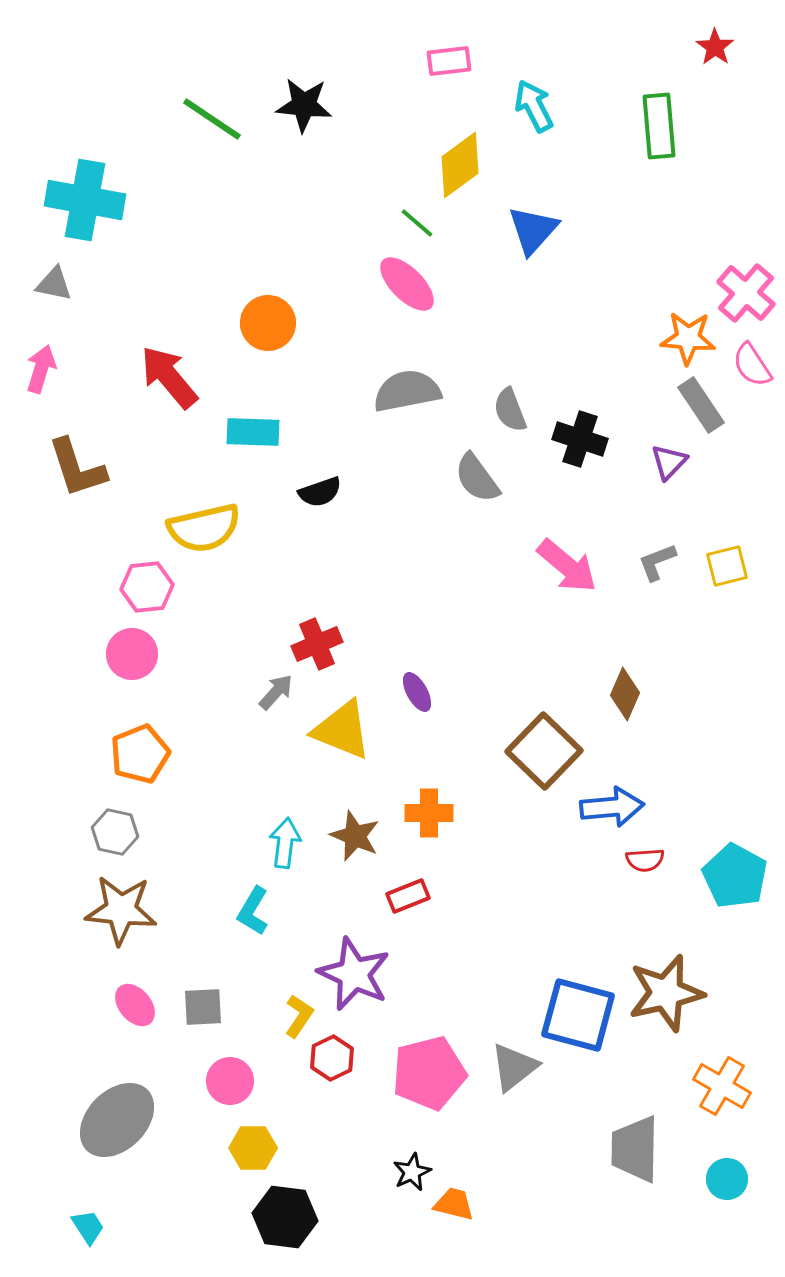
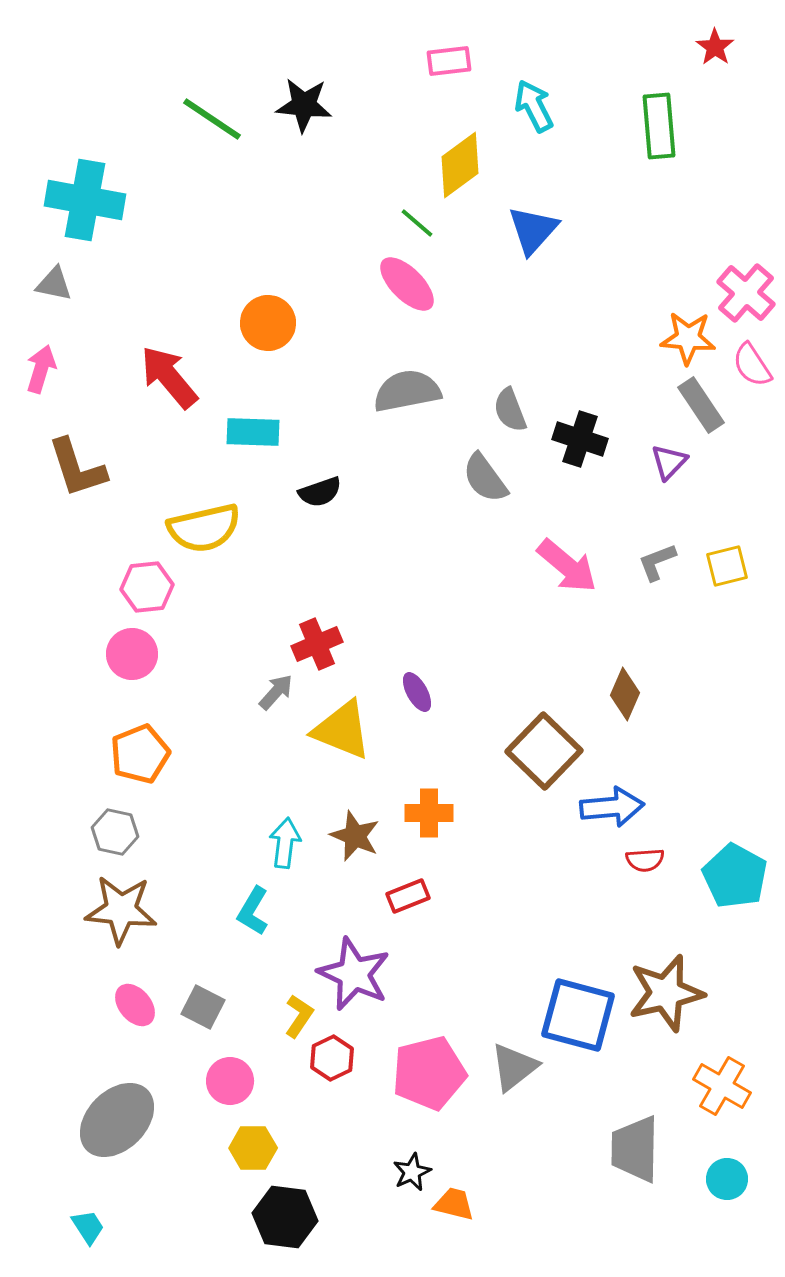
gray semicircle at (477, 478): moved 8 px right
gray square at (203, 1007): rotated 30 degrees clockwise
